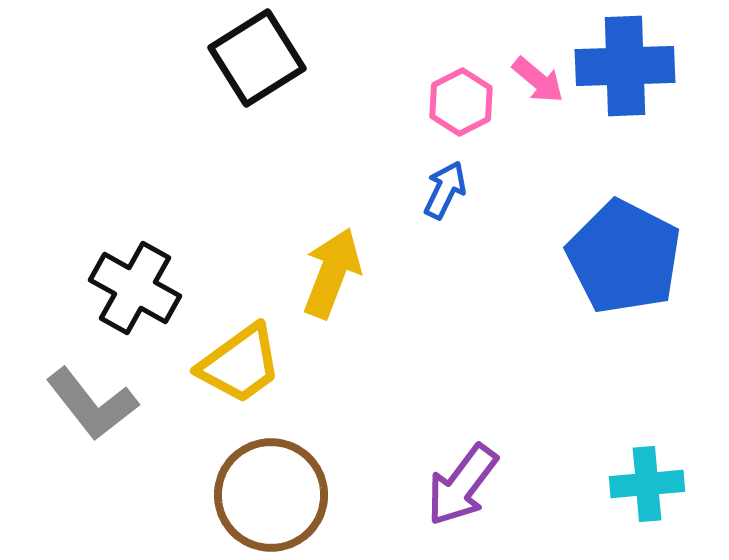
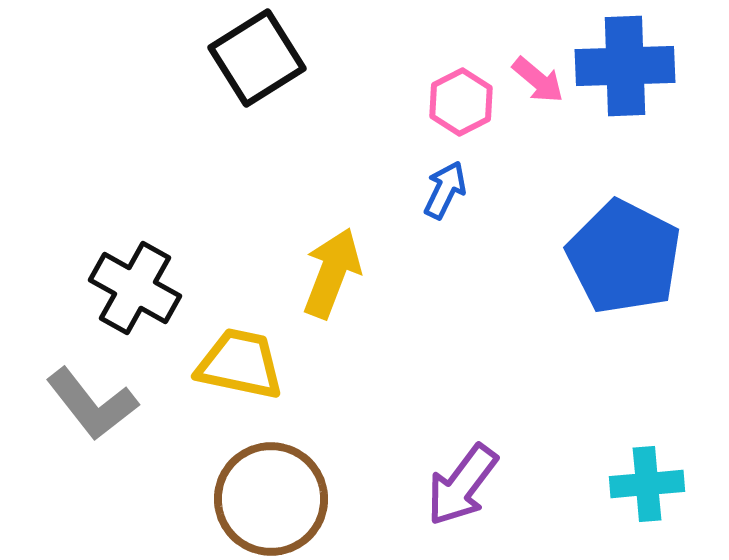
yellow trapezoid: rotated 132 degrees counterclockwise
brown circle: moved 4 px down
